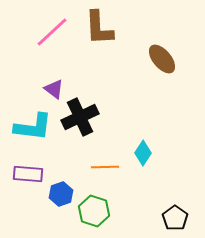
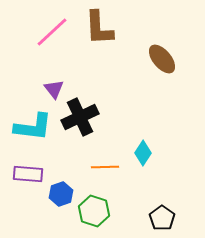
purple triangle: rotated 15 degrees clockwise
black pentagon: moved 13 px left
